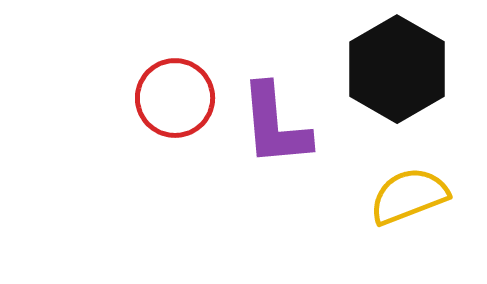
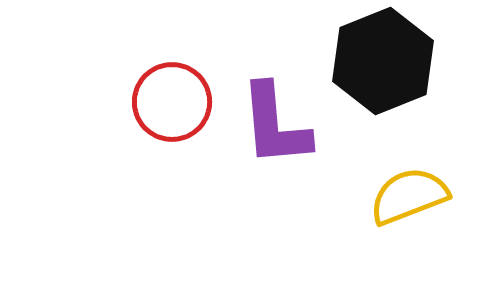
black hexagon: moved 14 px left, 8 px up; rotated 8 degrees clockwise
red circle: moved 3 px left, 4 px down
